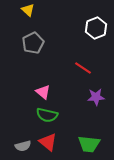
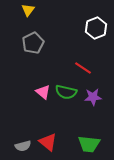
yellow triangle: rotated 24 degrees clockwise
purple star: moved 3 px left
green semicircle: moved 19 px right, 23 px up
